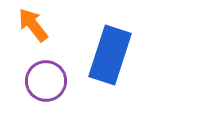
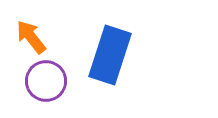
orange arrow: moved 2 px left, 12 px down
